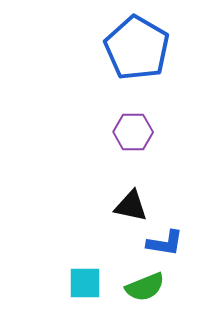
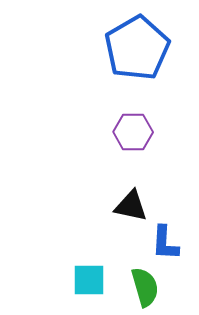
blue pentagon: rotated 12 degrees clockwise
blue L-shape: rotated 84 degrees clockwise
cyan square: moved 4 px right, 3 px up
green semicircle: rotated 84 degrees counterclockwise
